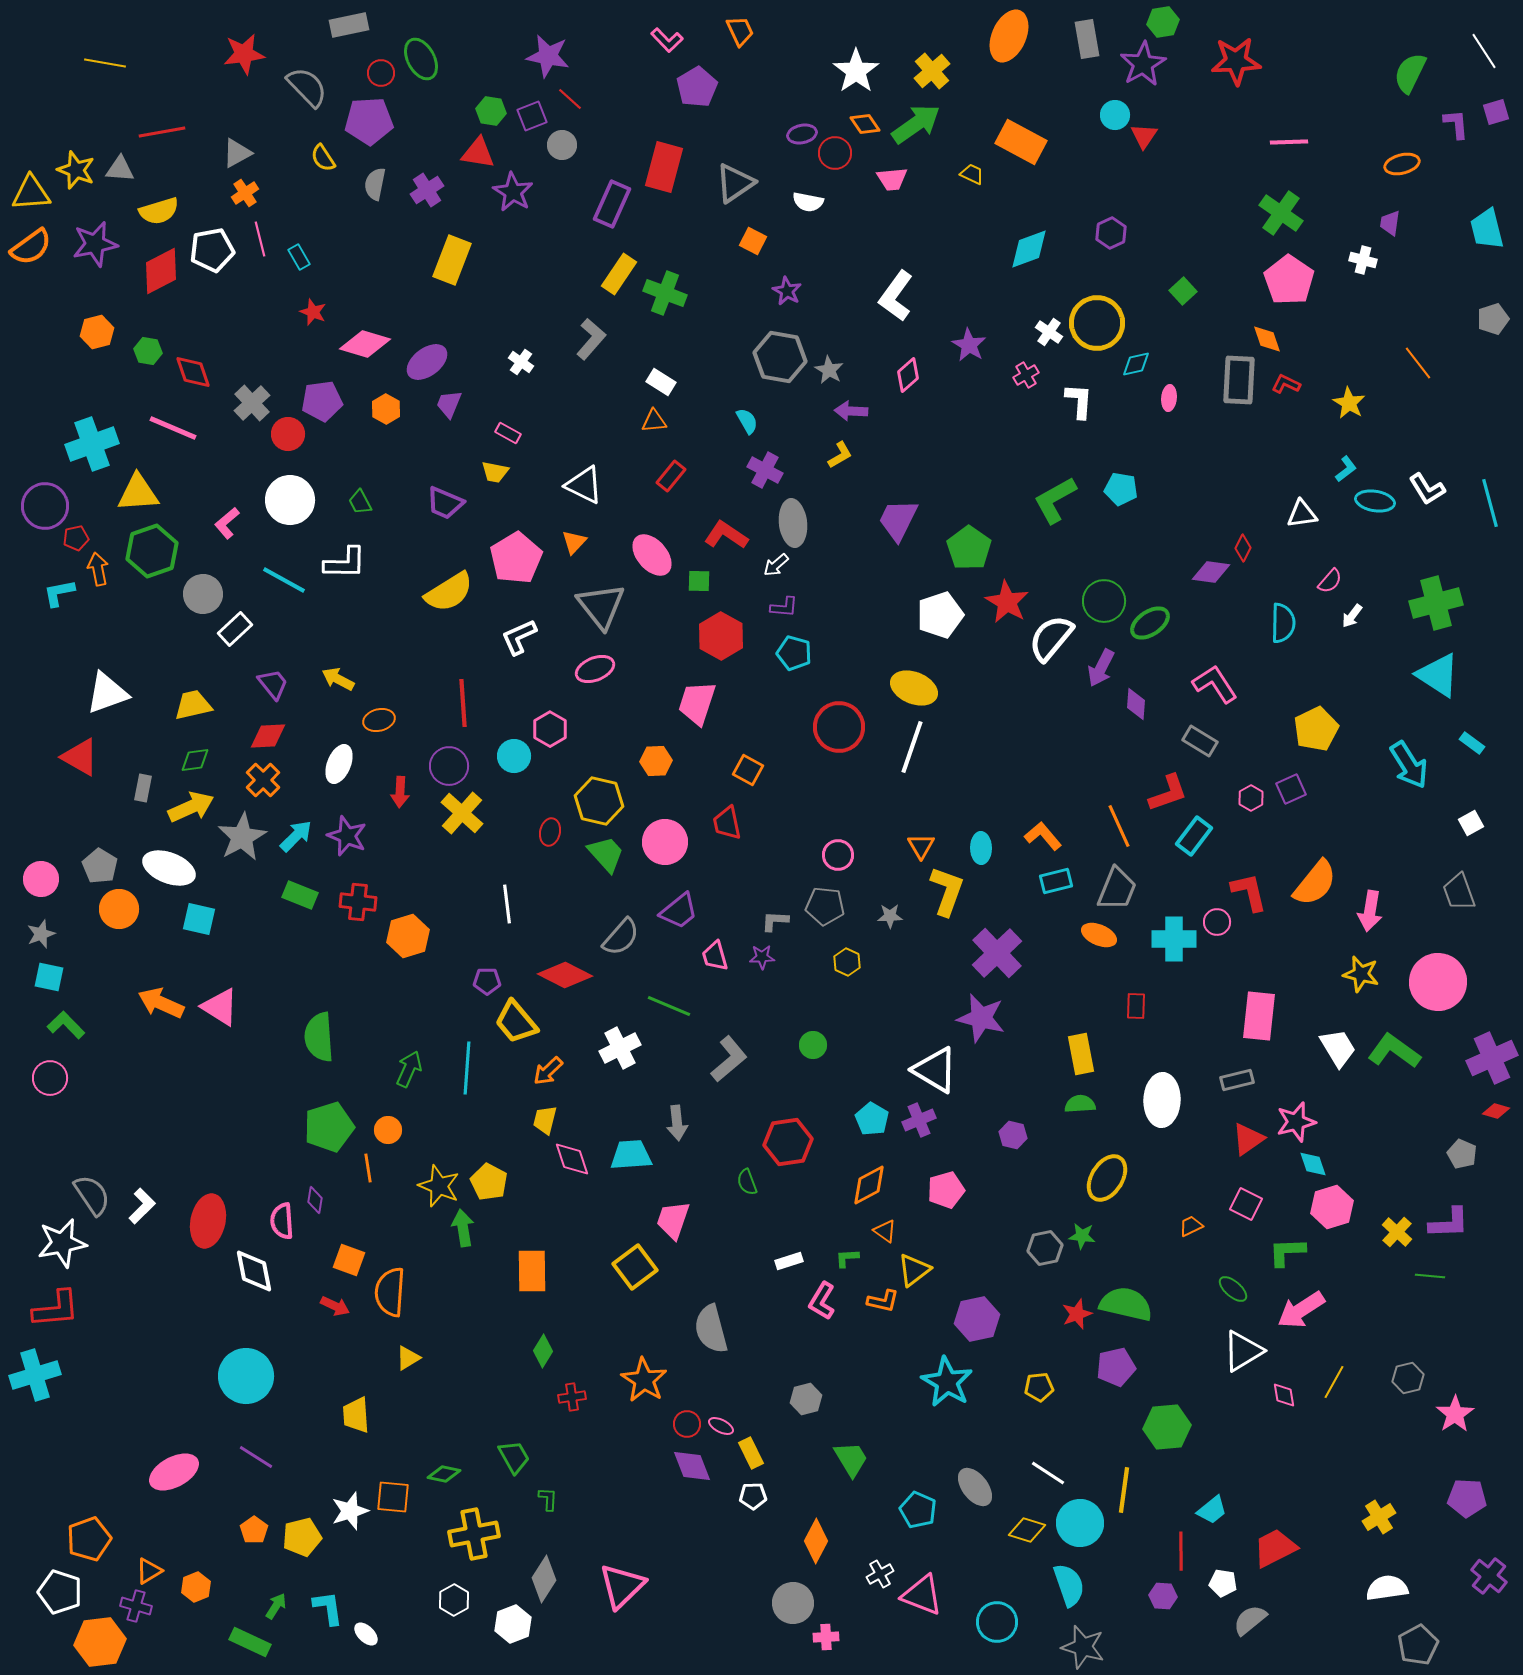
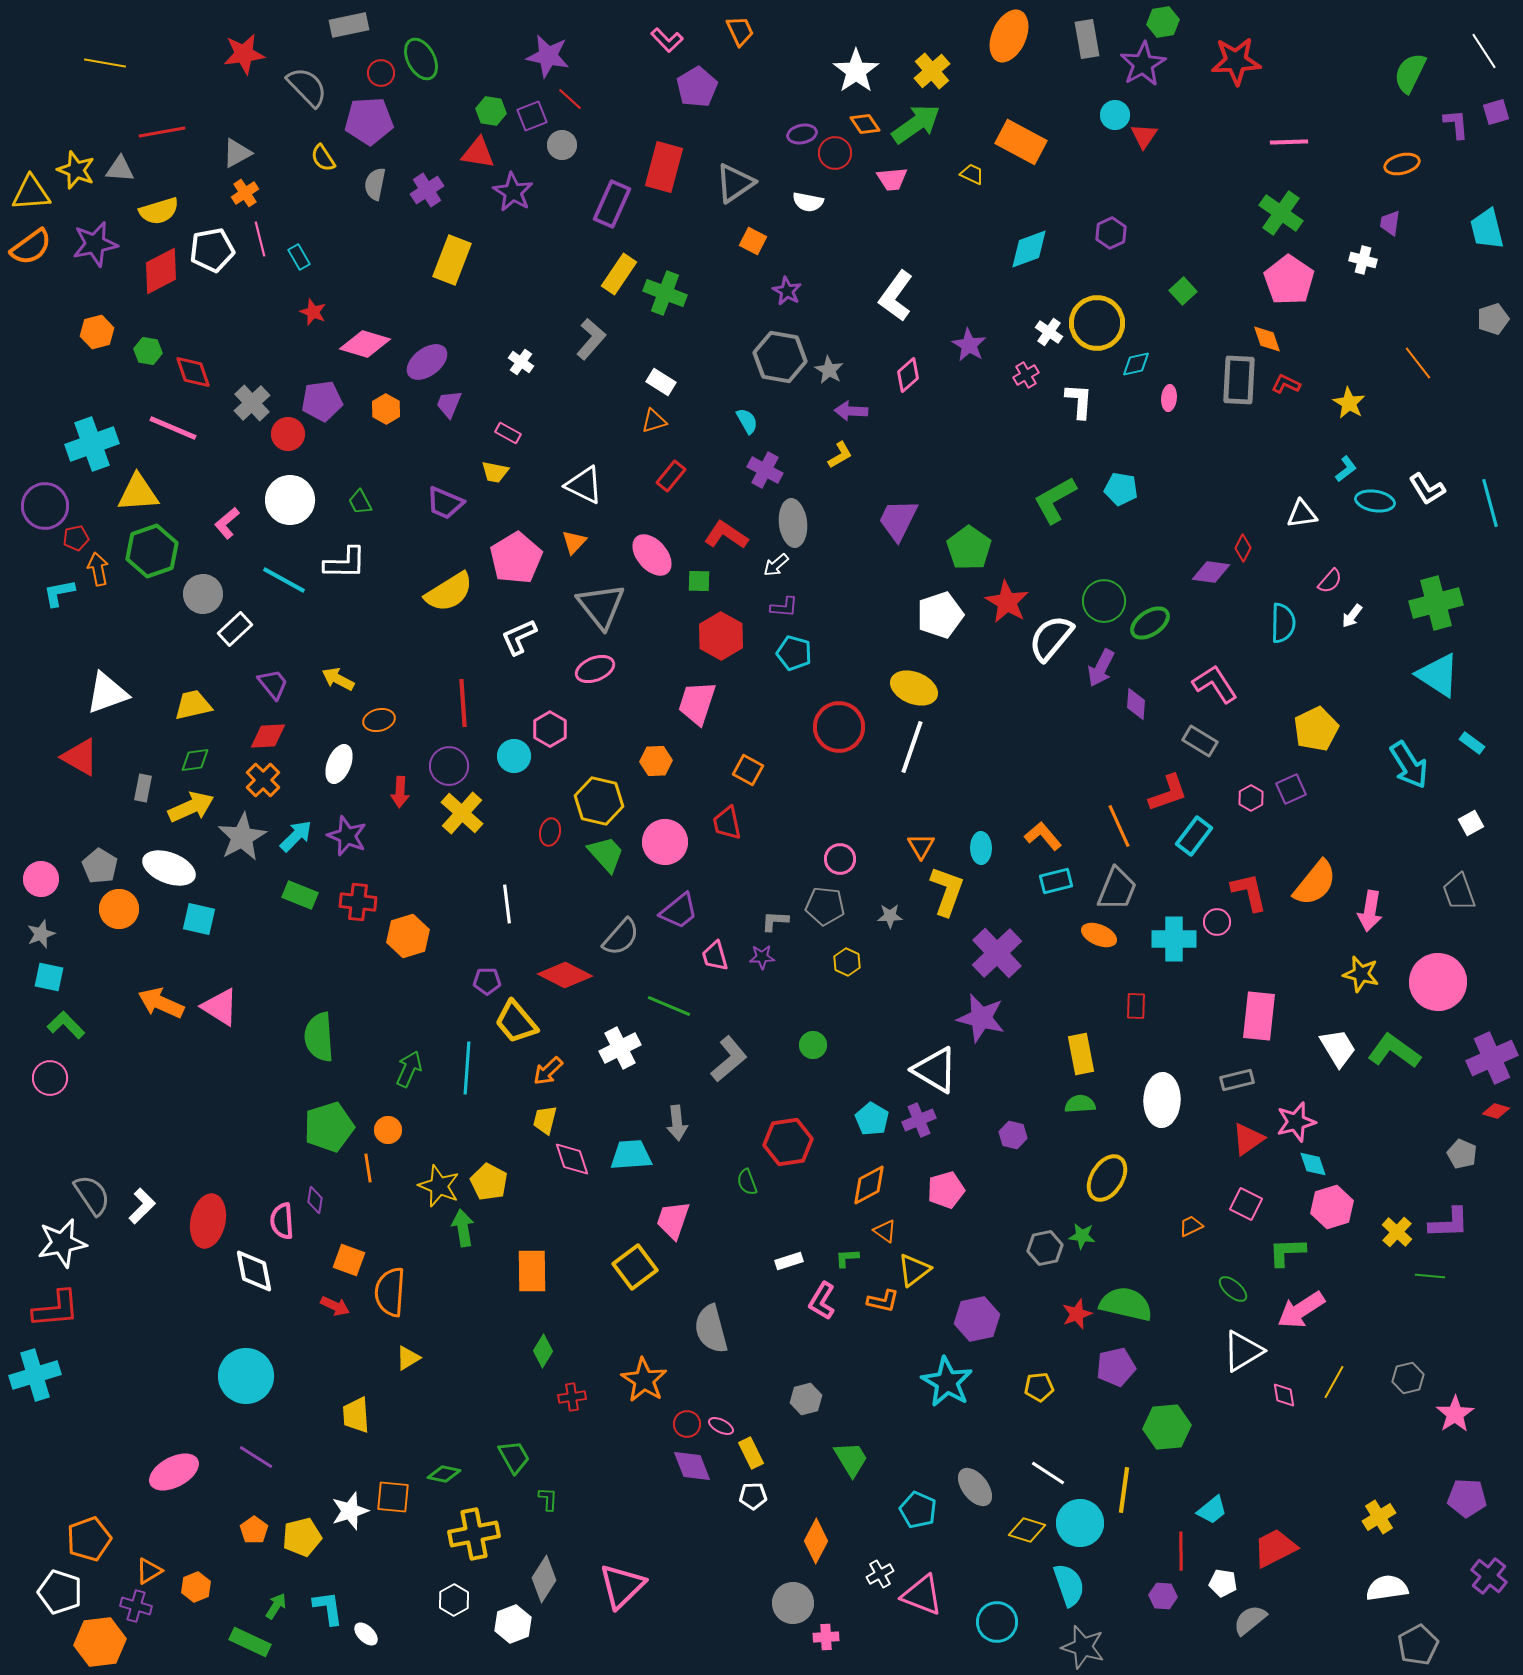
orange triangle at (654, 421): rotated 12 degrees counterclockwise
pink circle at (838, 855): moved 2 px right, 4 px down
